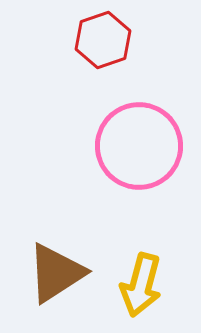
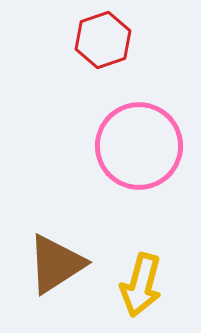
brown triangle: moved 9 px up
